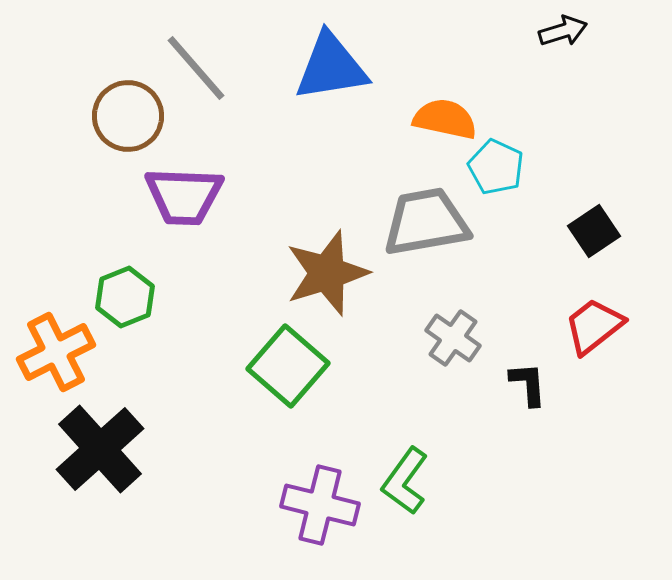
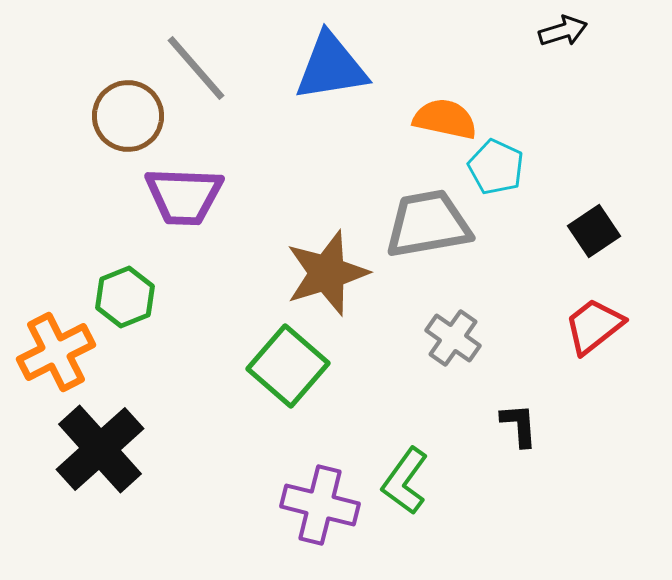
gray trapezoid: moved 2 px right, 2 px down
black L-shape: moved 9 px left, 41 px down
